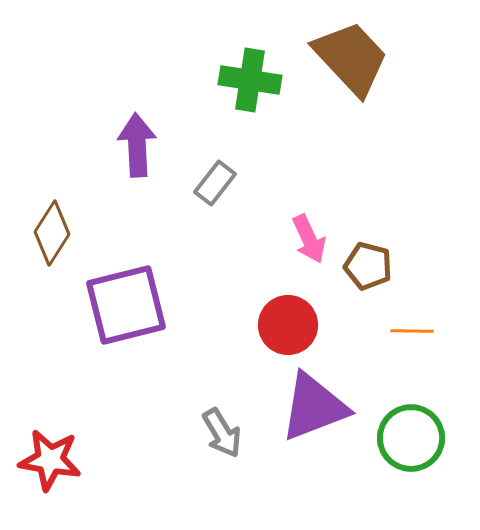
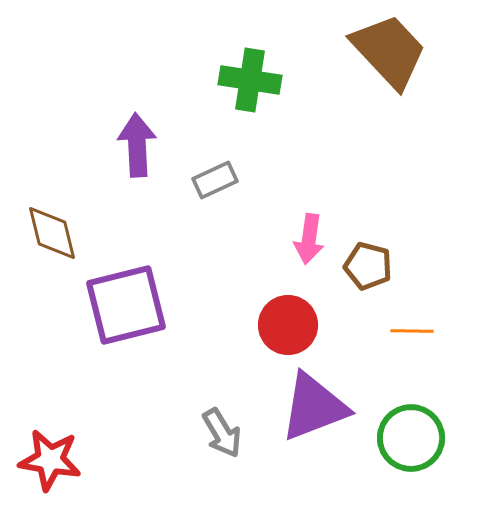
brown trapezoid: moved 38 px right, 7 px up
gray rectangle: moved 3 px up; rotated 27 degrees clockwise
brown diamond: rotated 46 degrees counterclockwise
pink arrow: rotated 33 degrees clockwise
